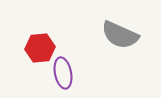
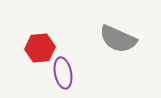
gray semicircle: moved 2 px left, 4 px down
